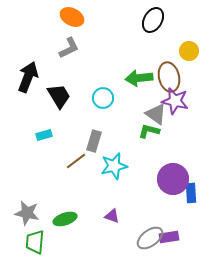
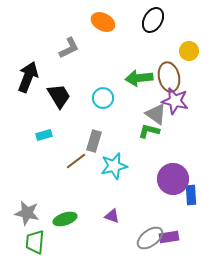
orange ellipse: moved 31 px right, 5 px down
blue rectangle: moved 2 px down
